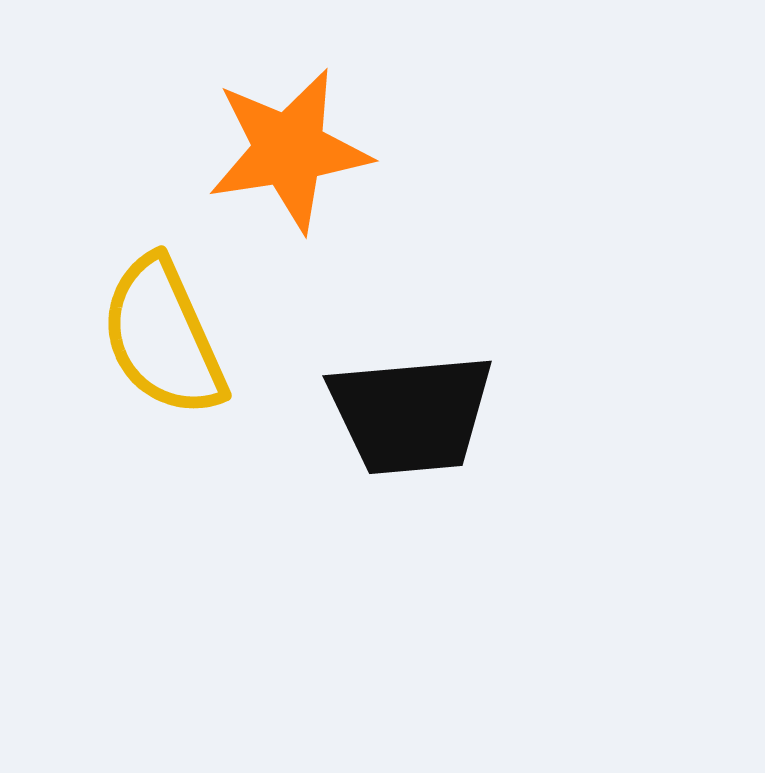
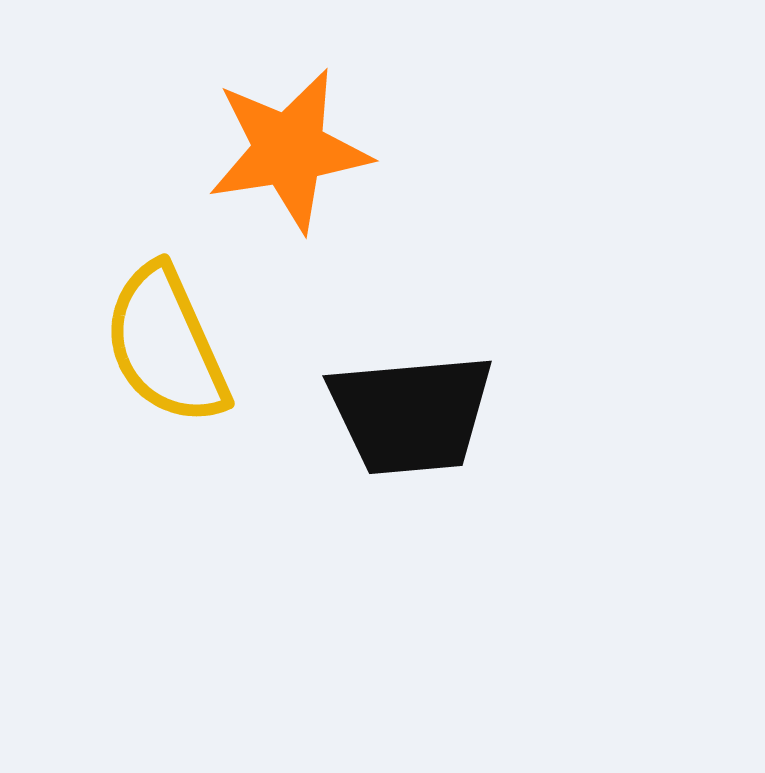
yellow semicircle: moved 3 px right, 8 px down
